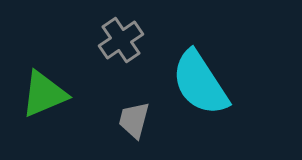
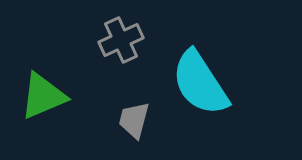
gray cross: rotated 9 degrees clockwise
green triangle: moved 1 px left, 2 px down
